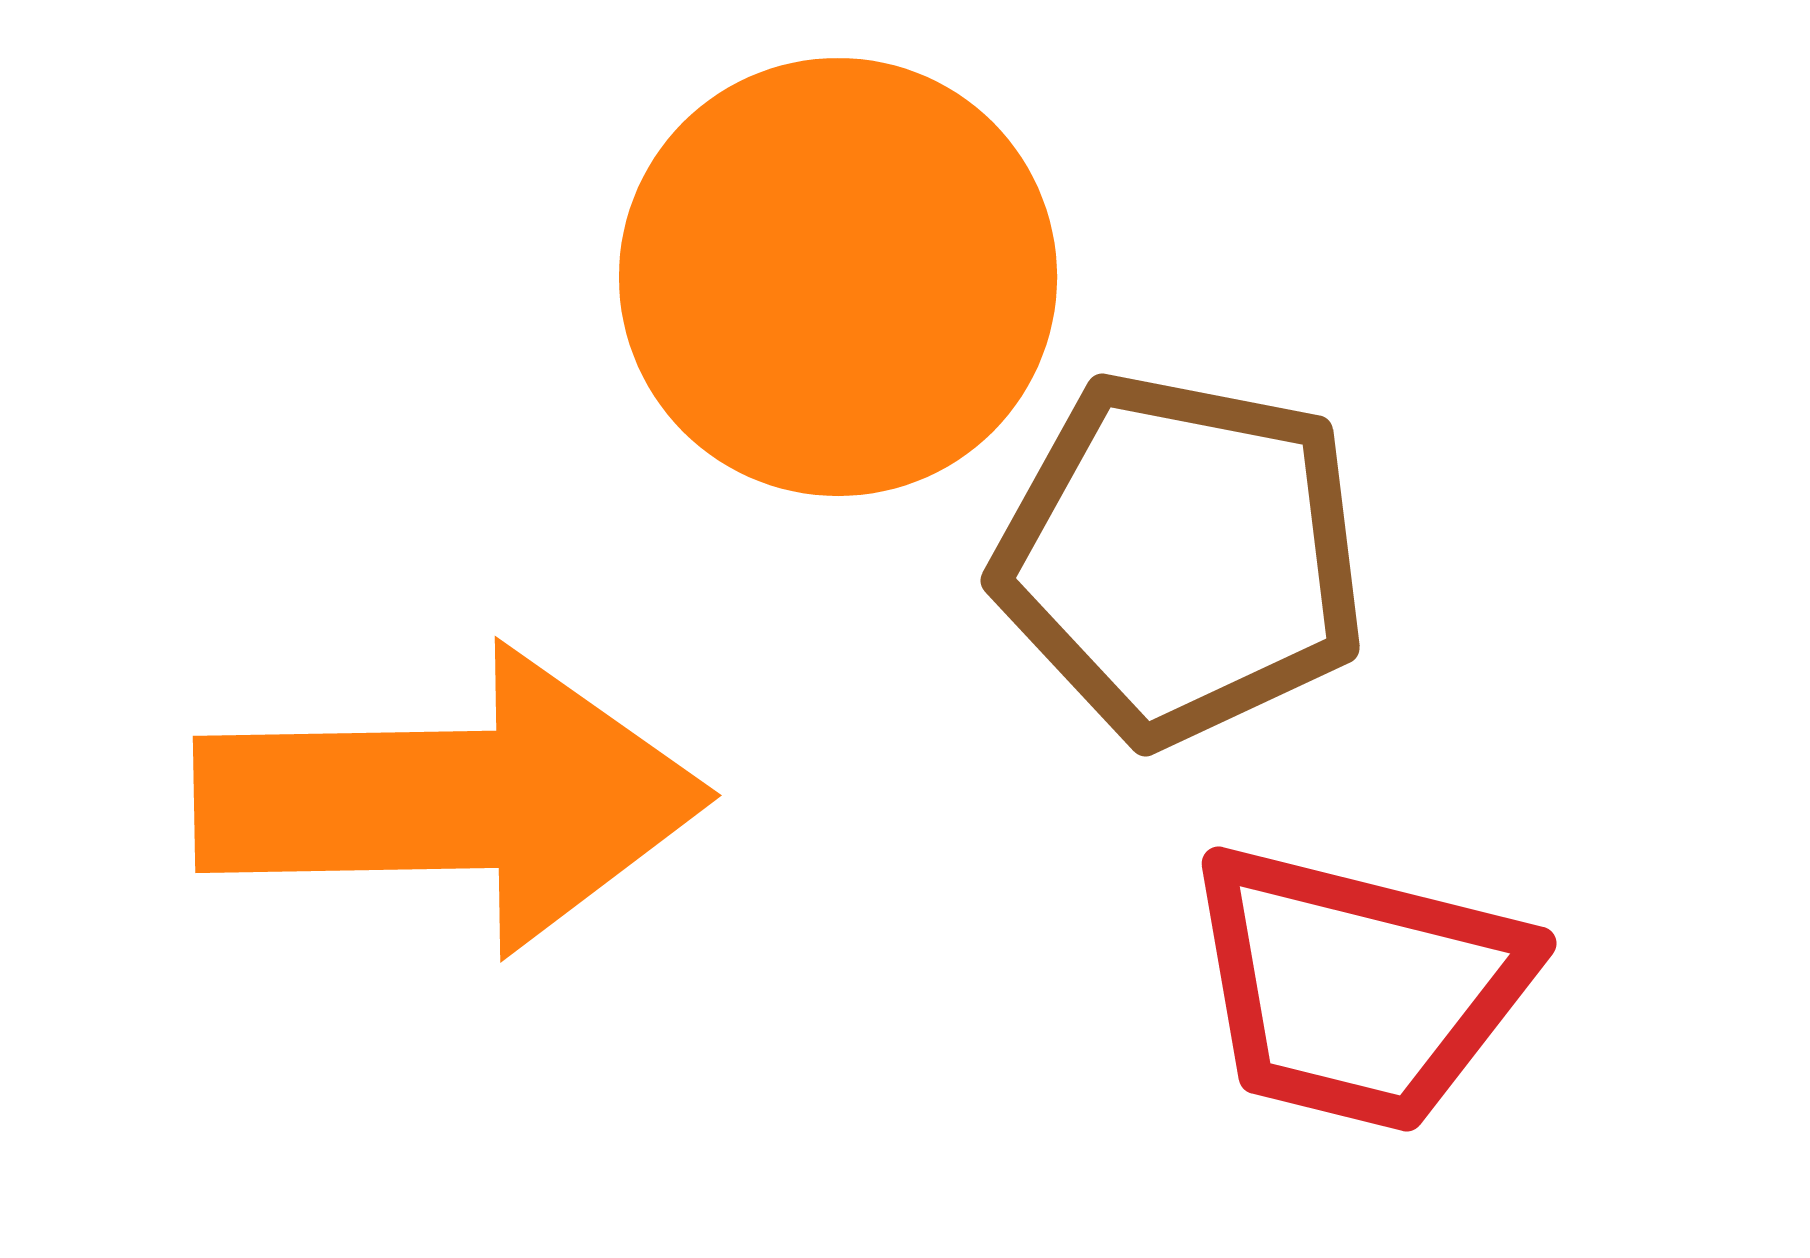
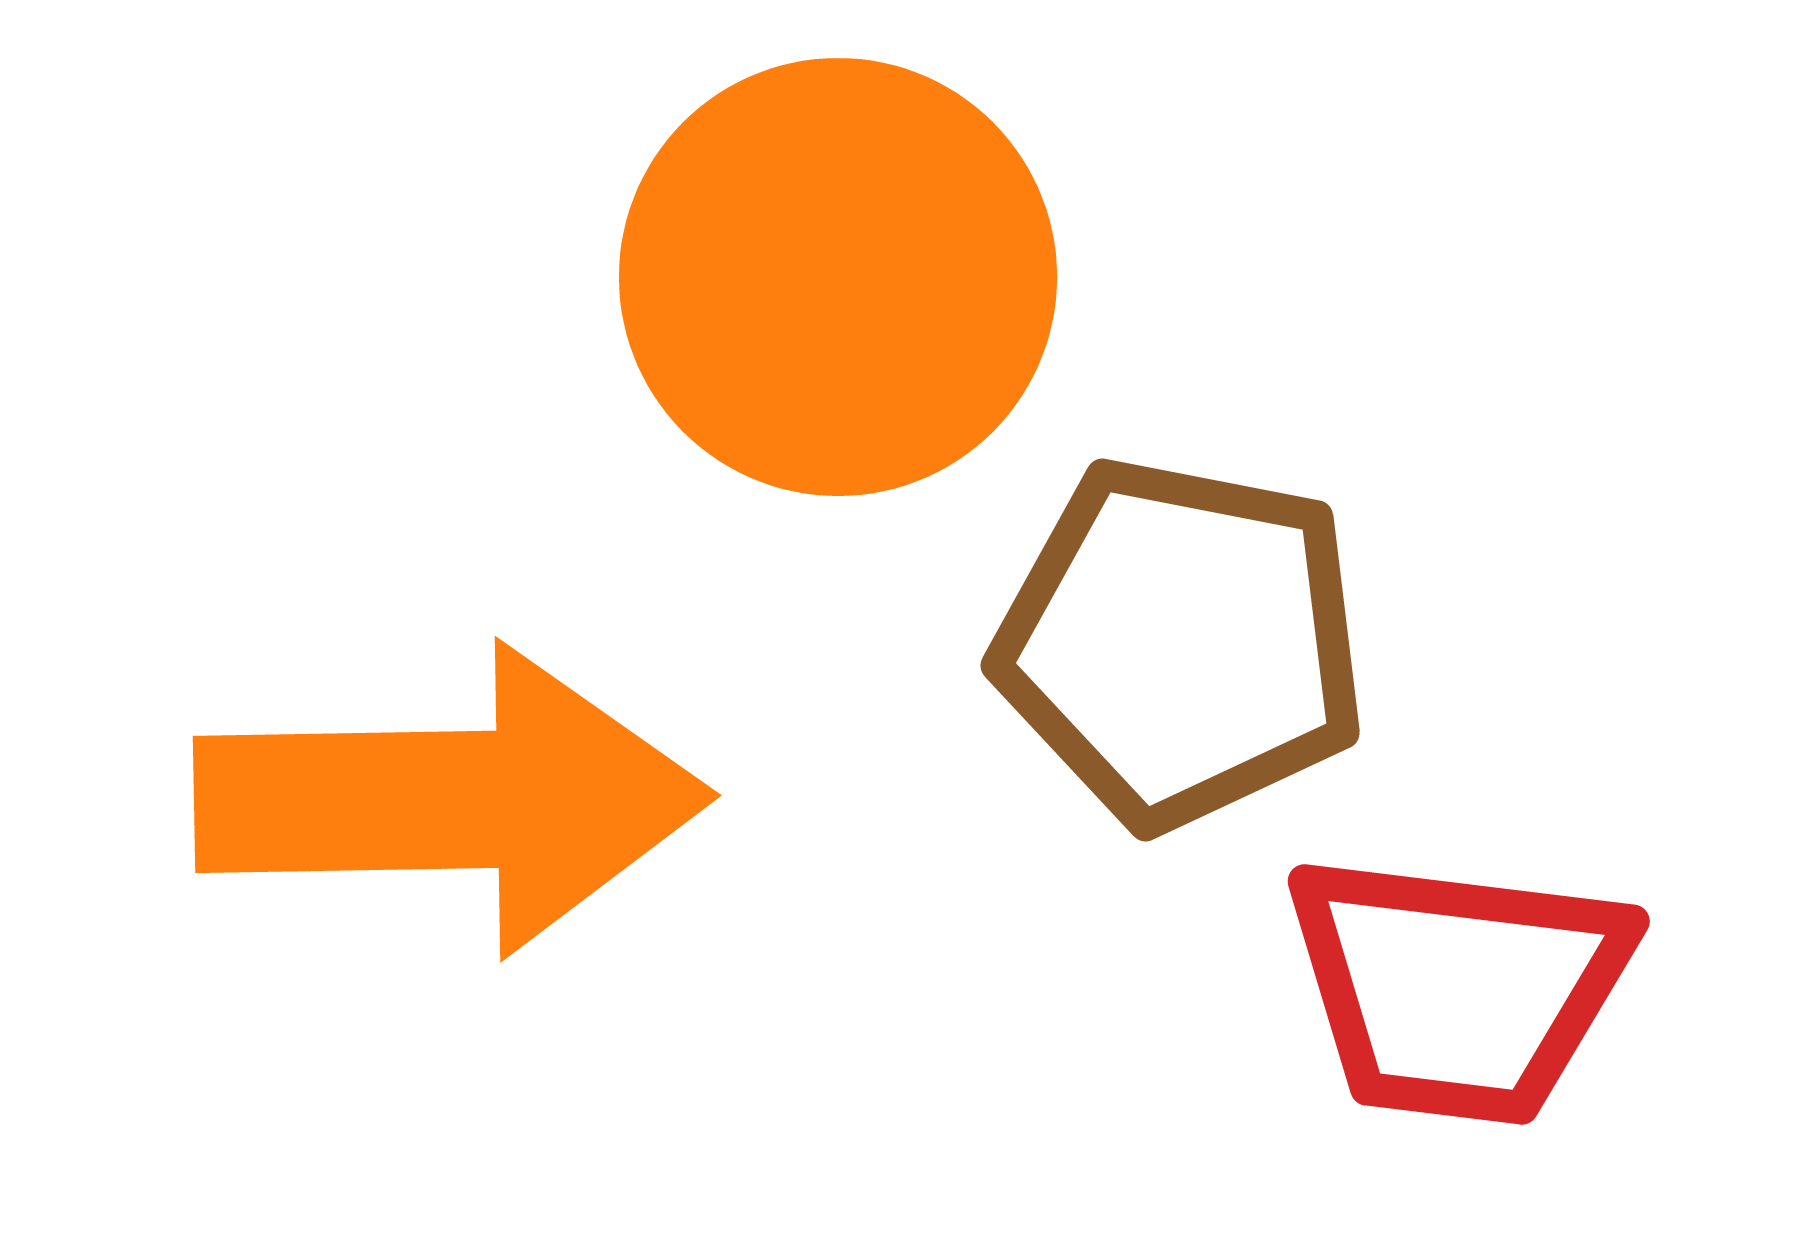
brown pentagon: moved 85 px down
red trapezoid: moved 100 px right; rotated 7 degrees counterclockwise
